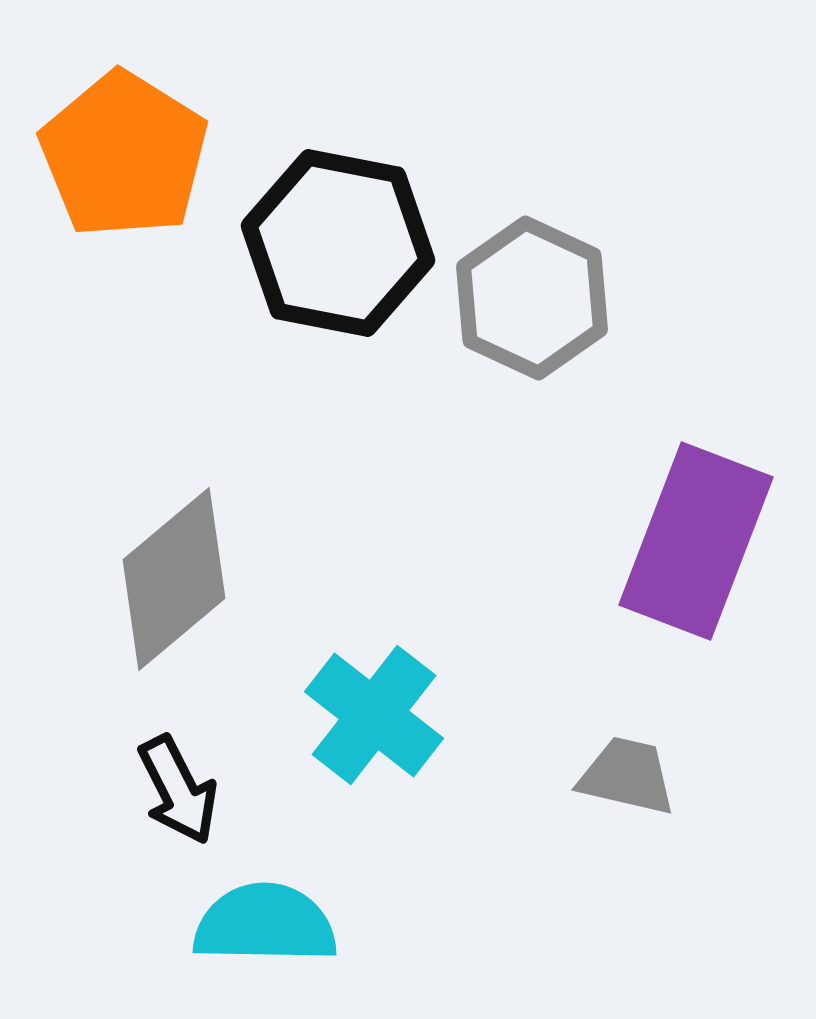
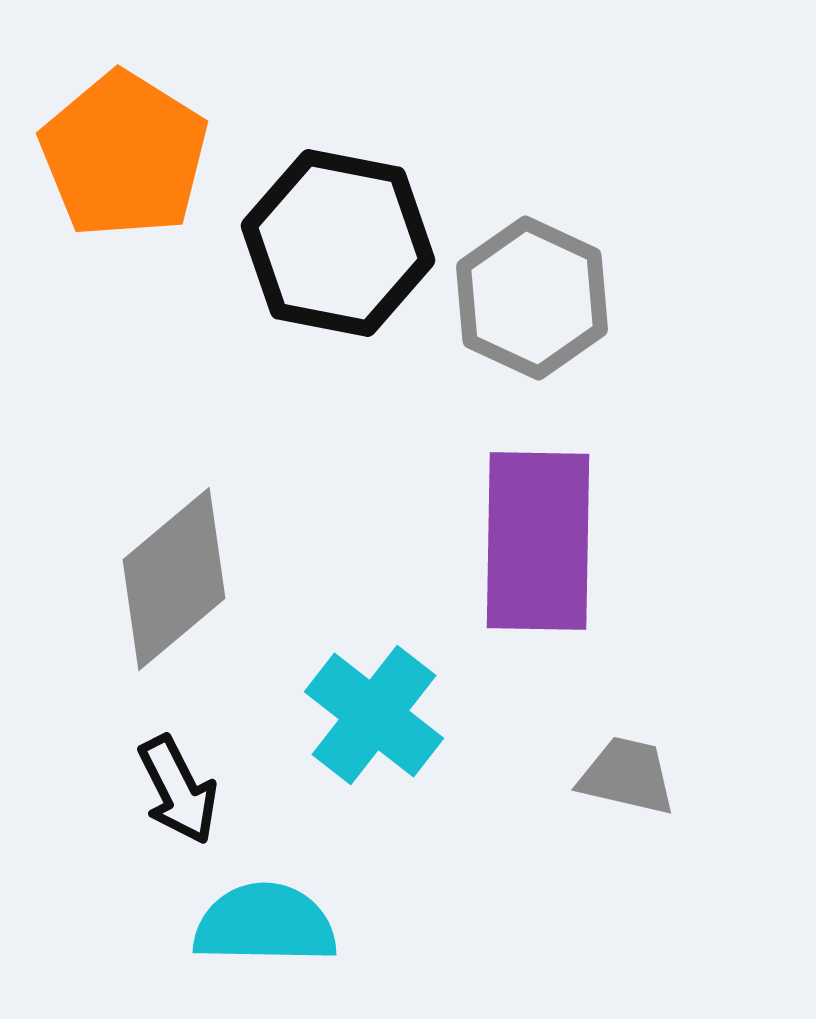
purple rectangle: moved 158 px left; rotated 20 degrees counterclockwise
